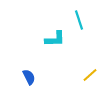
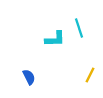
cyan line: moved 8 px down
yellow line: rotated 21 degrees counterclockwise
